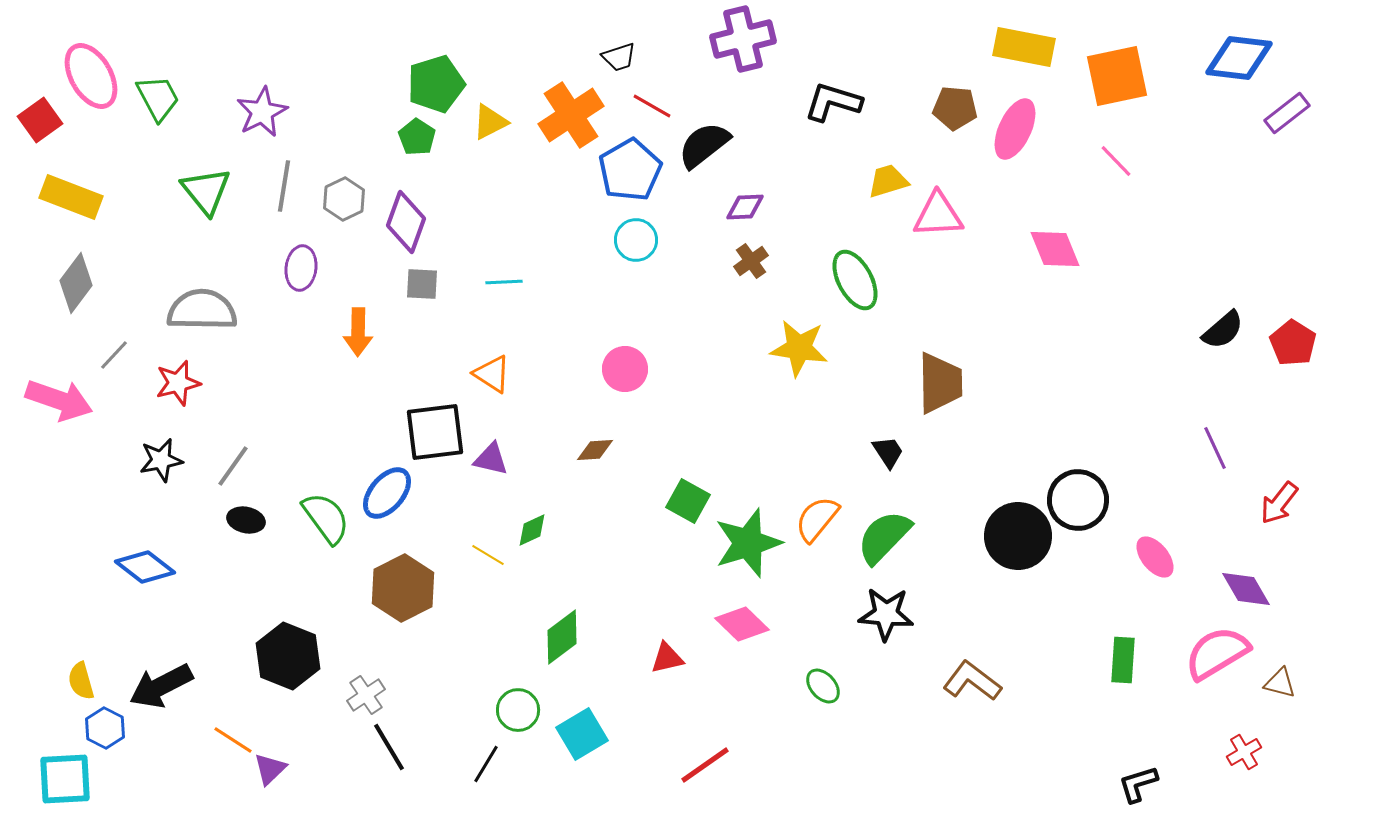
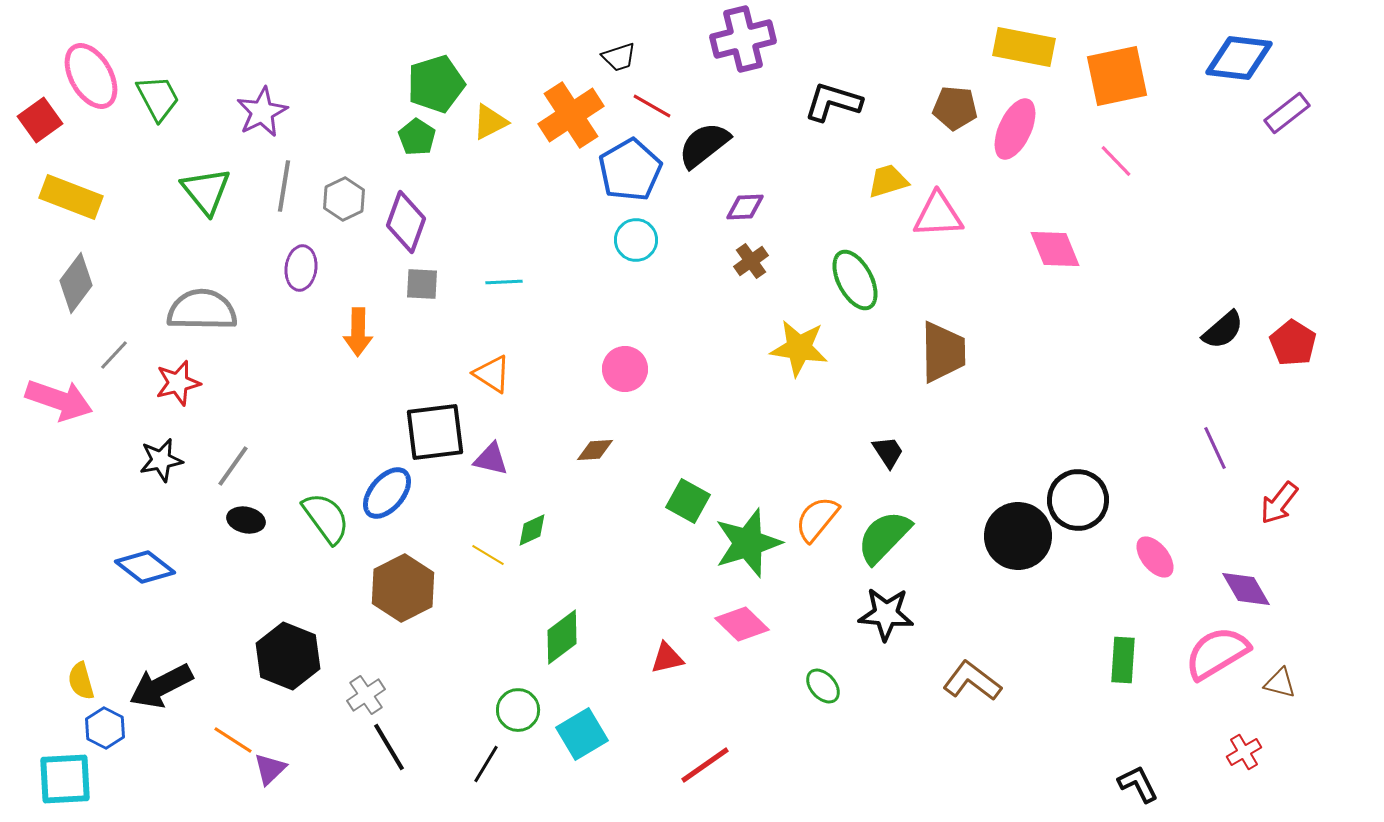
brown trapezoid at (940, 383): moved 3 px right, 31 px up
black L-shape at (1138, 784): rotated 81 degrees clockwise
